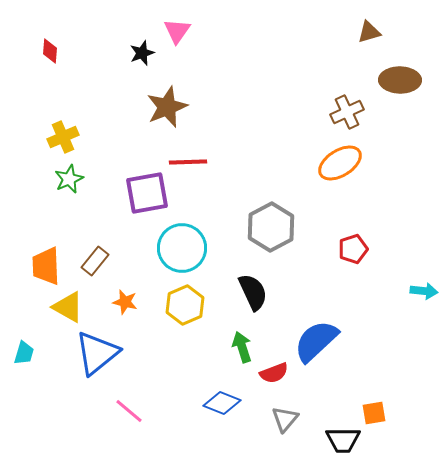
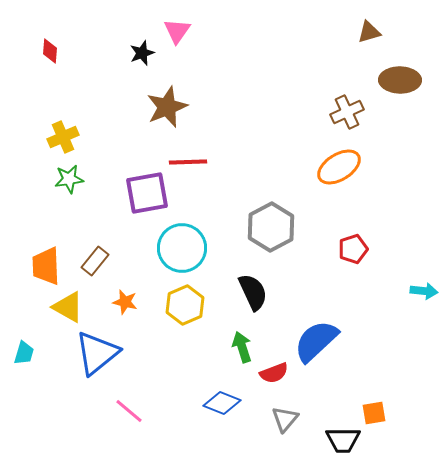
orange ellipse: moved 1 px left, 4 px down
green star: rotated 16 degrees clockwise
